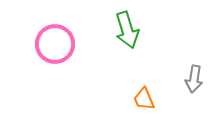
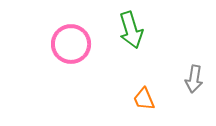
green arrow: moved 4 px right
pink circle: moved 16 px right
